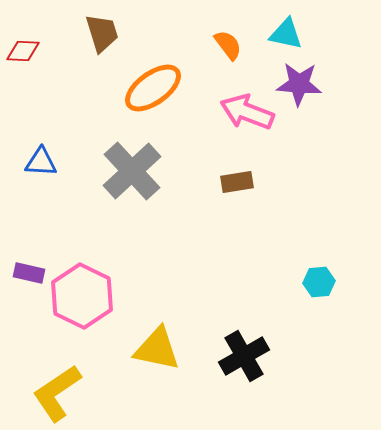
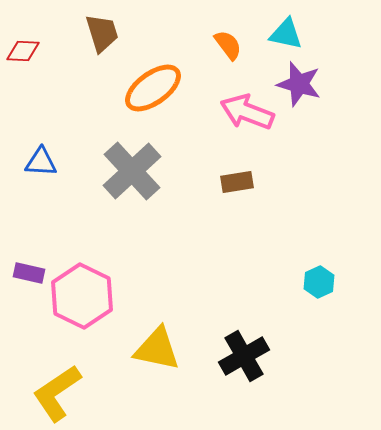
purple star: rotated 12 degrees clockwise
cyan hexagon: rotated 20 degrees counterclockwise
